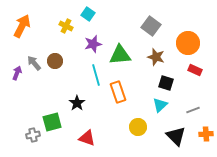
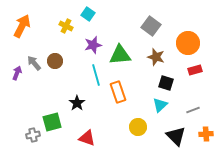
purple star: moved 1 px down
red rectangle: rotated 40 degrees counterclockwise
